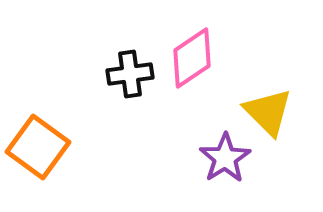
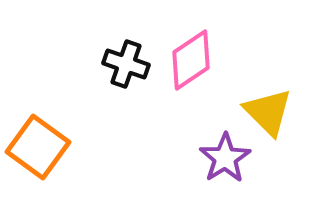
pink diamond: moved 1 px left, 2 px down
black cross: moved 4 px left, 10 px up; rotated 27 degrees clockwise
